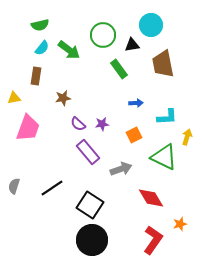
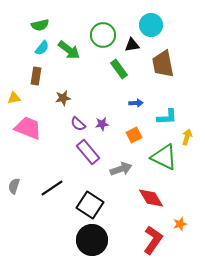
pink trapezoid: rotated 88 degrees counterclockwise
